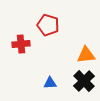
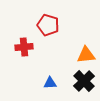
red cross: moved 3 px right, 3 px down
